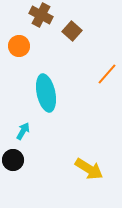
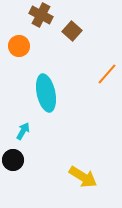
yellow arrow: moved 6 px left, 8 px down
